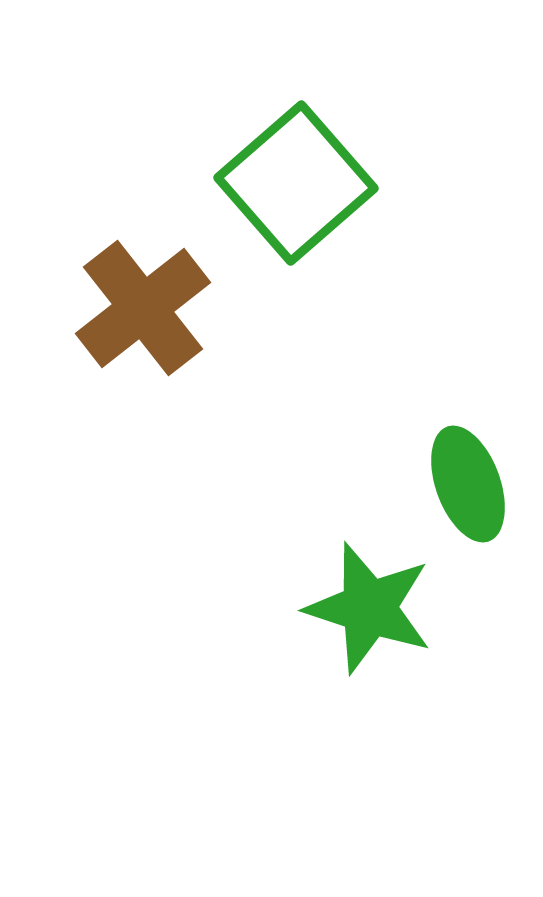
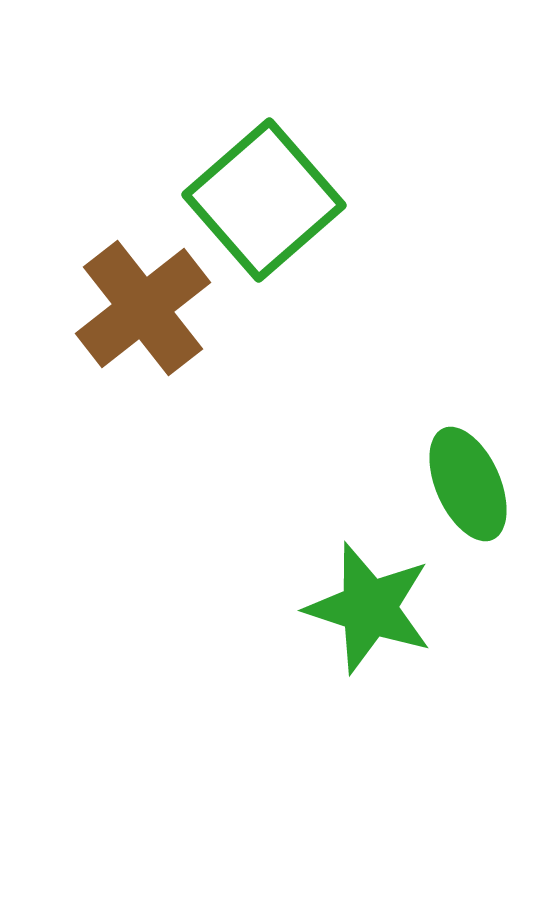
green square: moved 32 px left, 17 px down
green ellipse: rotated 4 degrees counterclockwise
